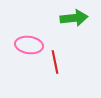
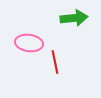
pink ellipse: moved 2 px up
